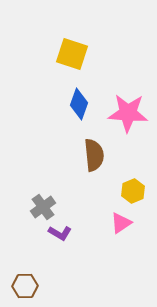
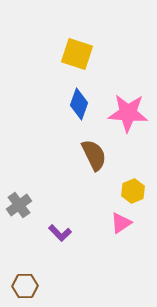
yellow square: moved 5 px right
brown semicircle: rotated 20 degrees counterclockwise
gray cross: moved 24 px left, 2 px up
purple L-shape: rotated 15 degrees clockwise
